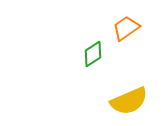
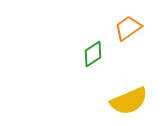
orange trapezoid: moved 2 px right
